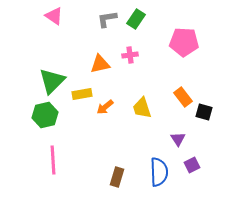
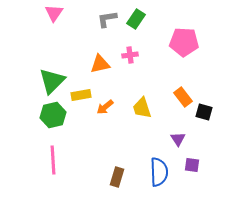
pink triangle: moved 3 px up; rotated 30 degrees clockwise
yellow rectangle: moved 1 px left, 1 px down
green hexagon: moved 8 px right
purple square: rotated 35 degrees clockwise
